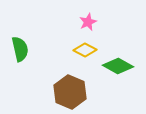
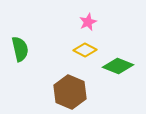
green diamond: rotated 8 degrees counterclockwise
